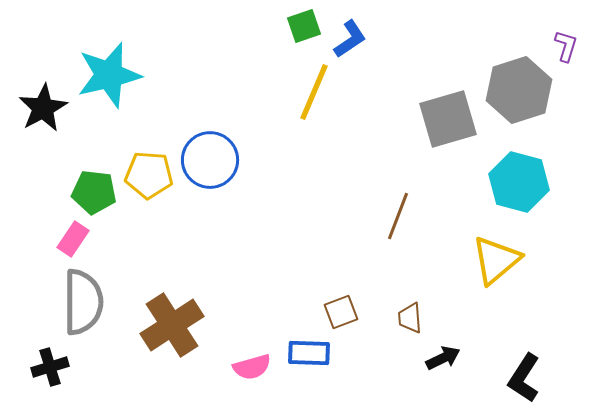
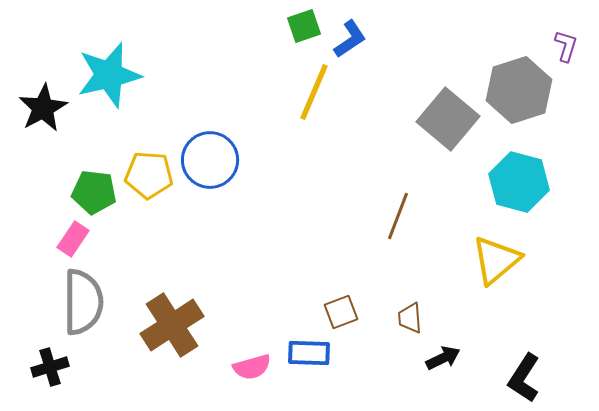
gray square: rotated 34 degrees counterclockwise
